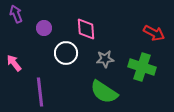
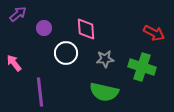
purple arrow: moved 2 px right; rotated 72 degrees clockwise
green semicircle: rotated 20 degrees counterclockwise
